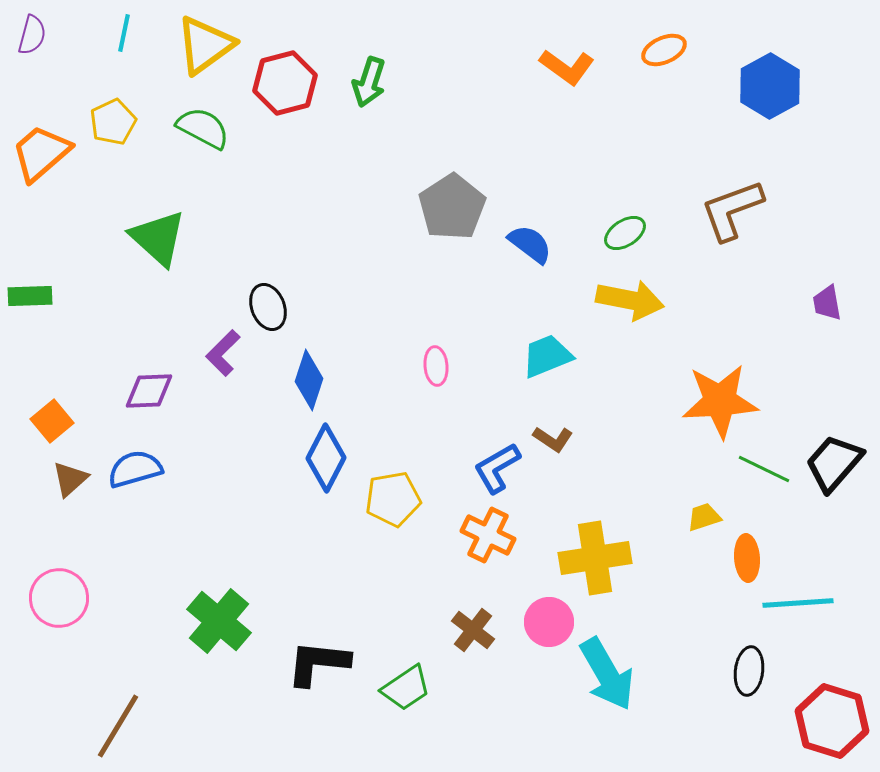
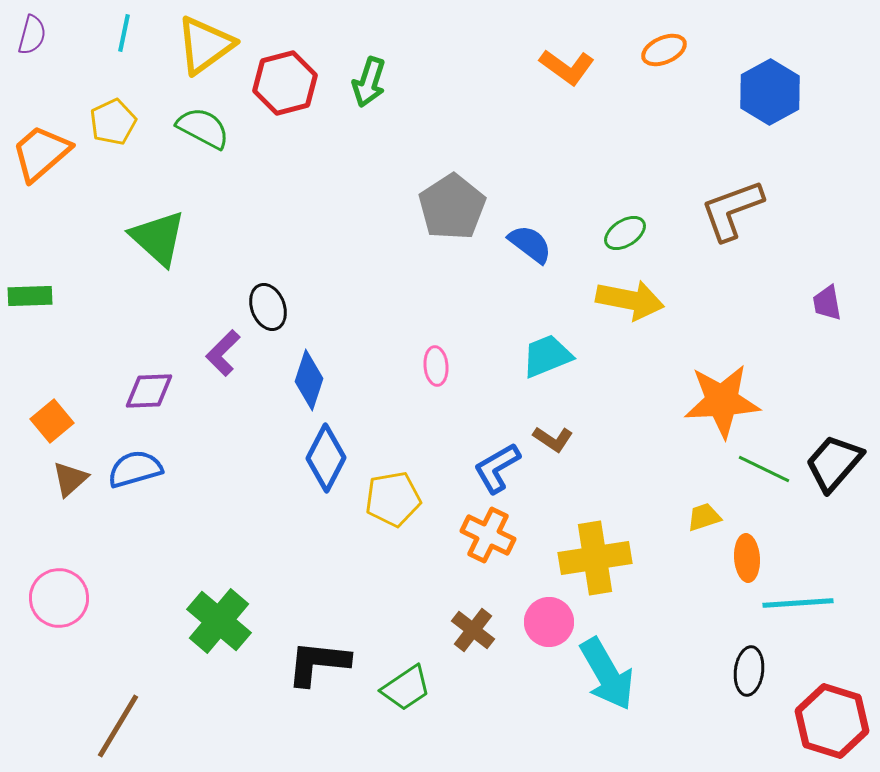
blue hexagon at (770, 86): moved 6 px down
orange star at (720, 401): moved 2 px right
